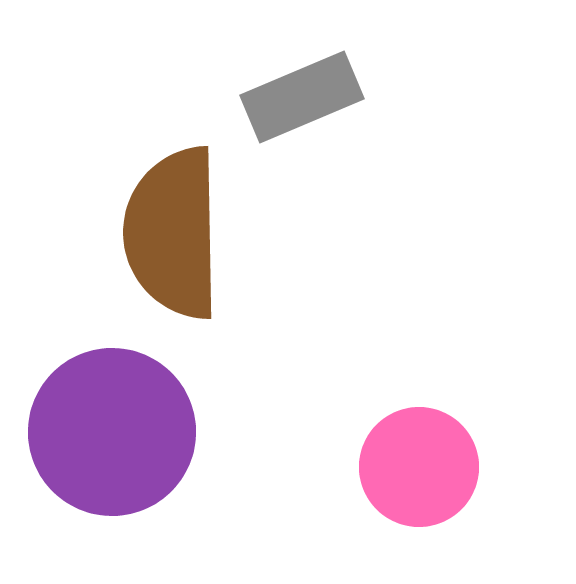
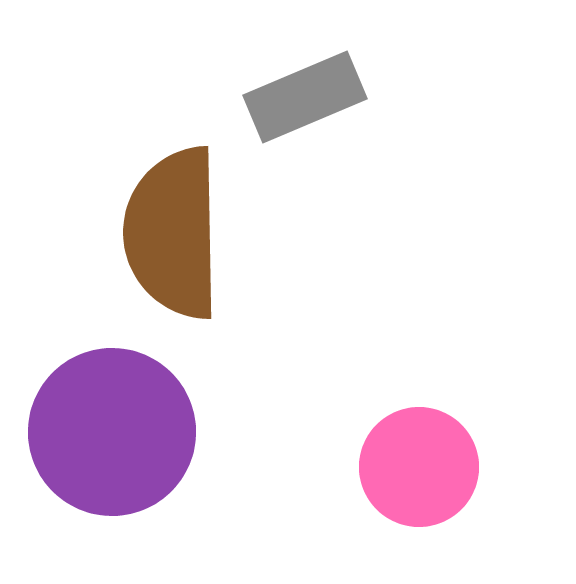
gray rectangle: moved 3 px right
